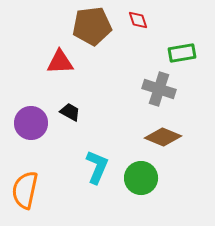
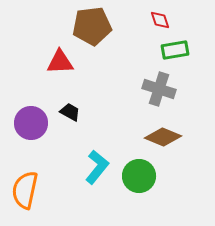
red diamond: moved 22 px right
green rectangle: moved 7 px left, 3 px up
cyan L-shape: rotated 16 degrees clockwise
green circle: moved 2 px left, 2 px up
